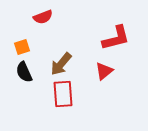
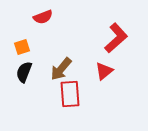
red L-shape: rotated 28 degrees counterclockwise
brown arrow: moved 5 px down
black semicircle: rotated 45 degrees clockwise
red rectangle: moved 7 px right
